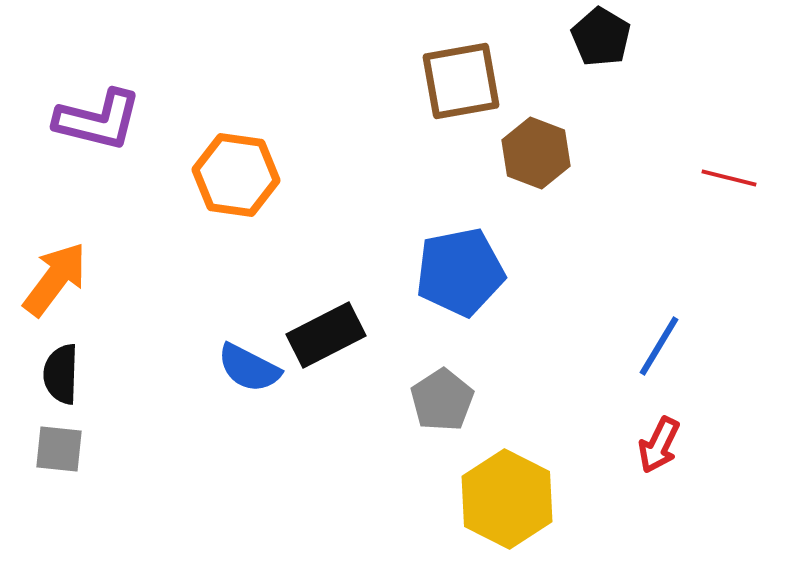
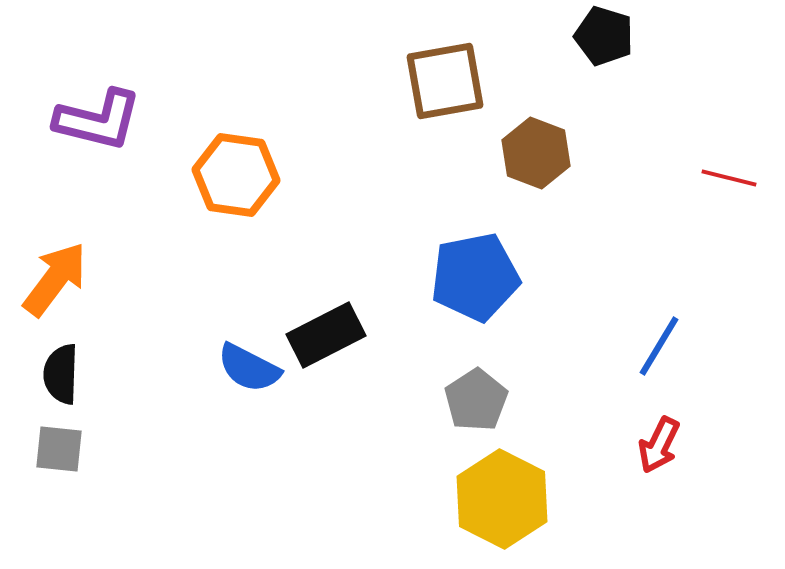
black pentagon: moved 3 px right, 1 px up; rotated 14 degrees counterclockwise
brown square: moved 16 px left
blue pentagon: moved 15 px right, 5 px down
gray pentagon: moved 34 px right
yellow hexagon: moved 5 px left
